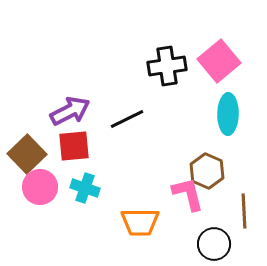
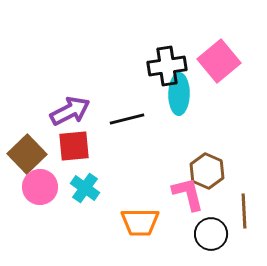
cyan ellipse: moved 49 px left, 20 px up
black line: rotated 12 degrees clockwise
cyan cross: rotated 16 degrees clockwise
black circle: moved 3 px left, 10 px up
